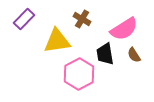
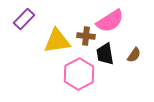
brown cross: moved 4 px right, 17 px down; rotated 24 degrees counterclockwise
pink semicircle: moved 14 px left, 8 px up
brown semicircle: rotated 112 degrees counterclockwise
